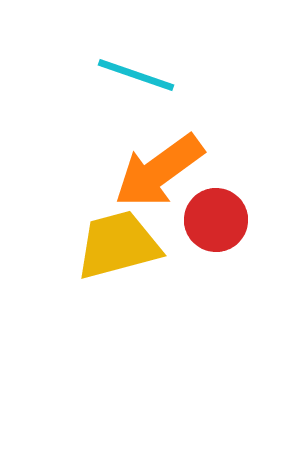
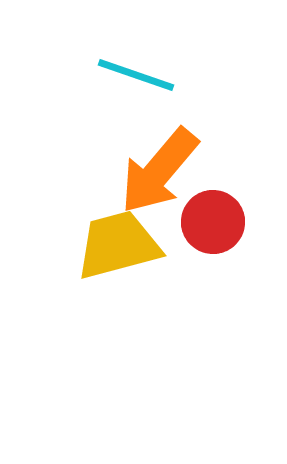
orange arrow: rotated 14 degrees counterclockwise
red circle: moved 3 px left, 2 px down
